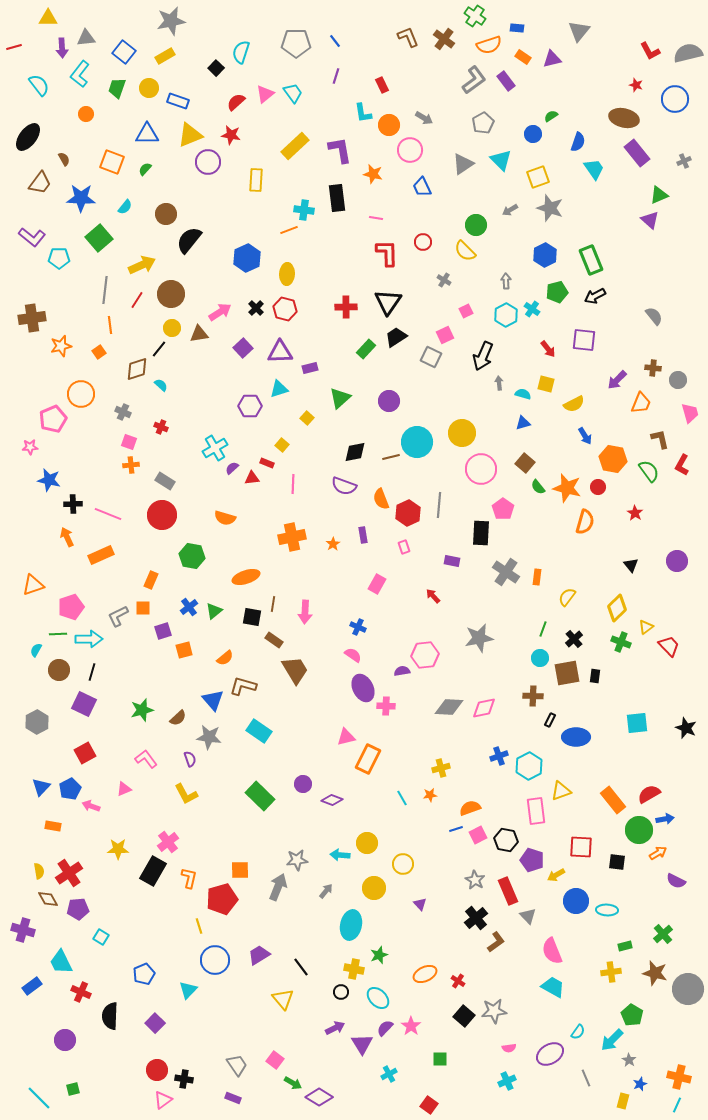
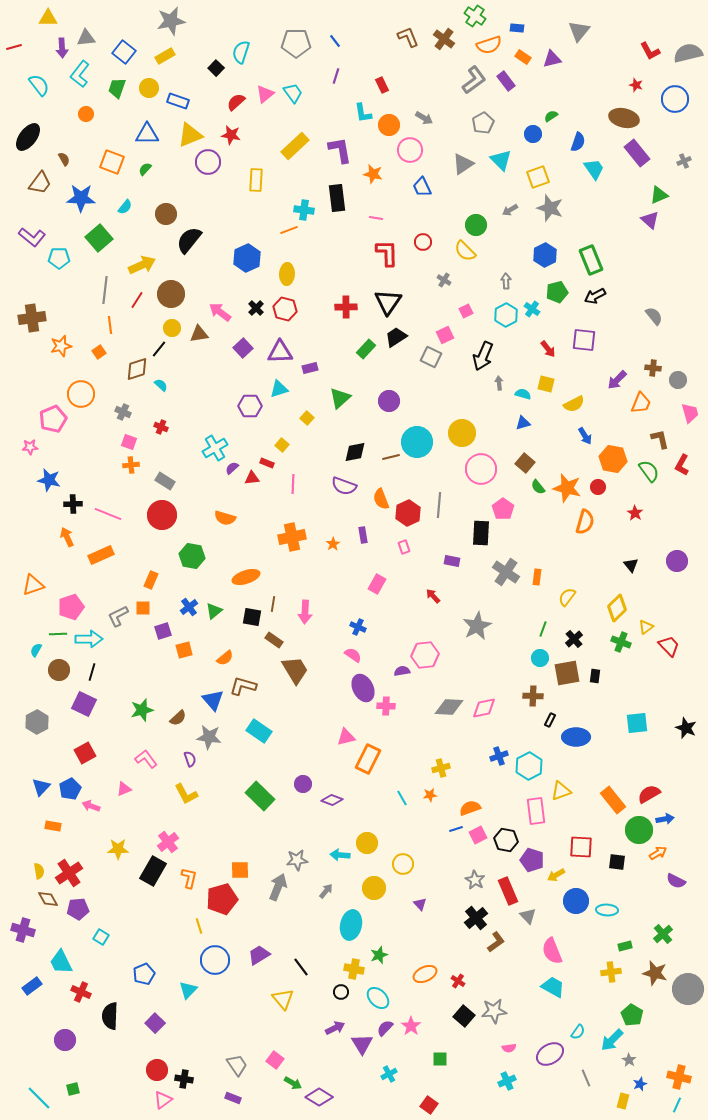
pink arrow at (220, 312): rotated 110 degrees counterclockwise
gray star at (479, 638): moved 2 px left, 12 px up; rotated 16 degrees counterclockwise
